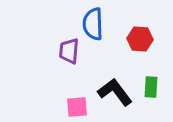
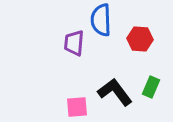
blue semicircle: moved 8 px right, 4 px up
purple trapezoid: moved 5 px right, 8 px up
green rectangle: rotated 20 degrees clockwise
